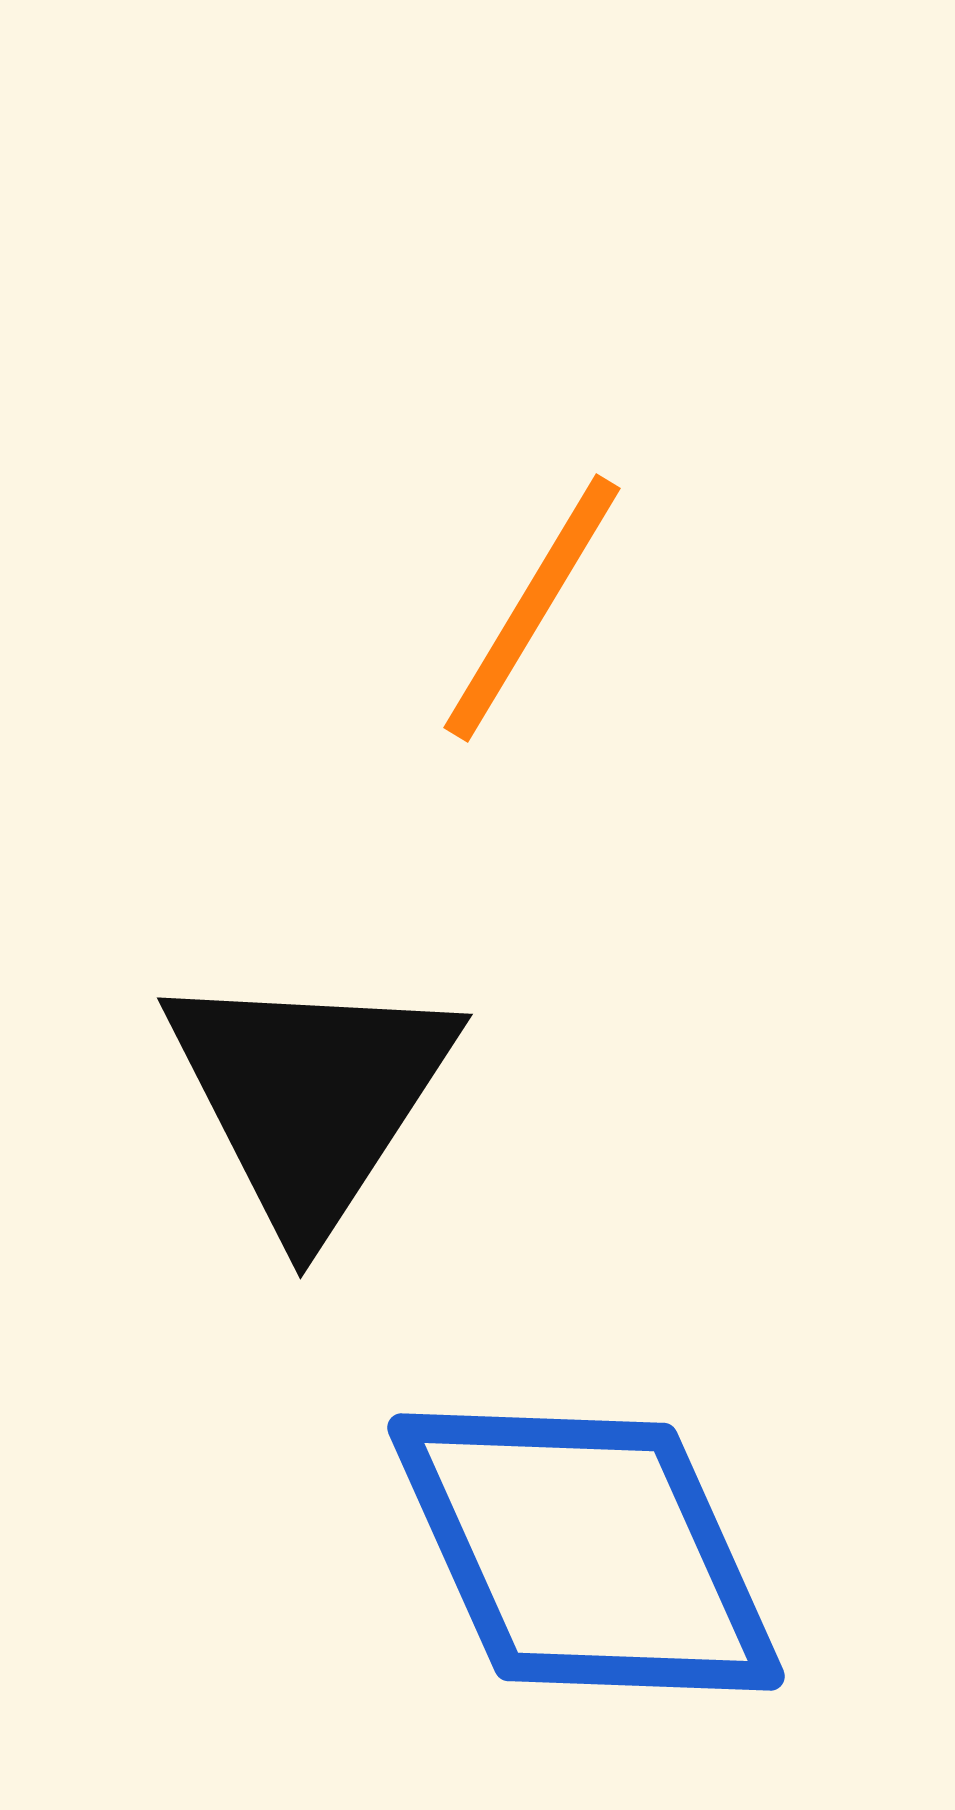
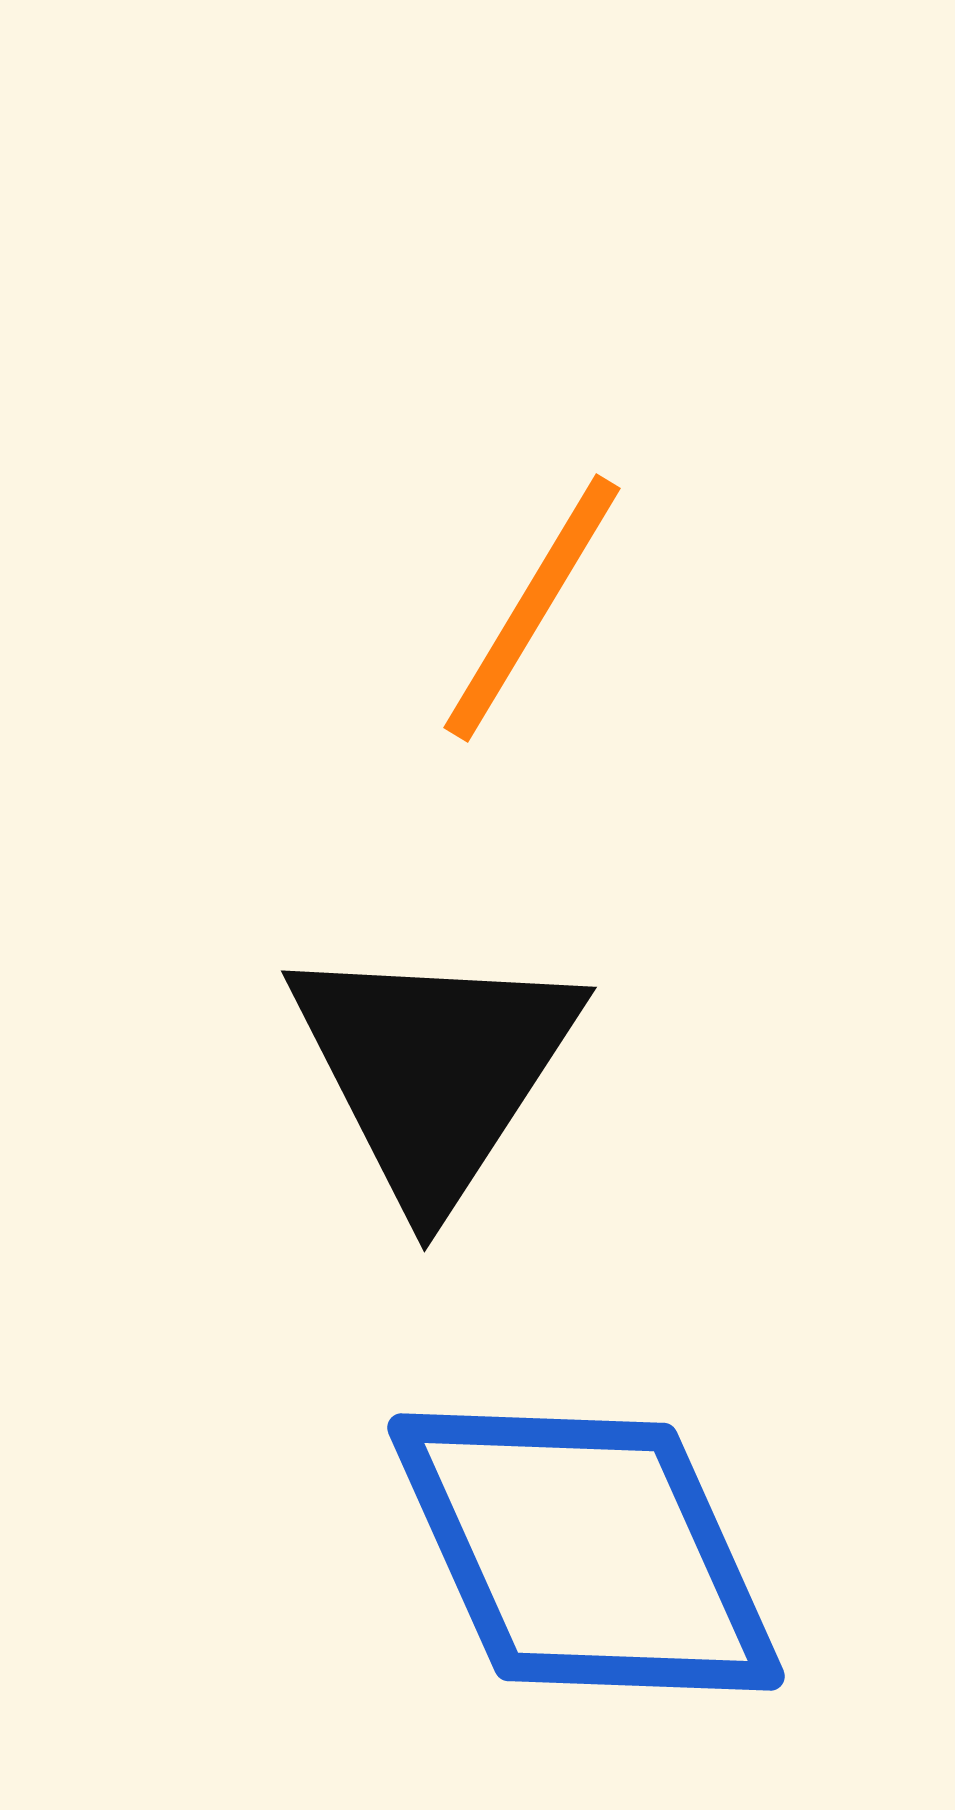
black triangle: moved 124 px right, 27 px up
